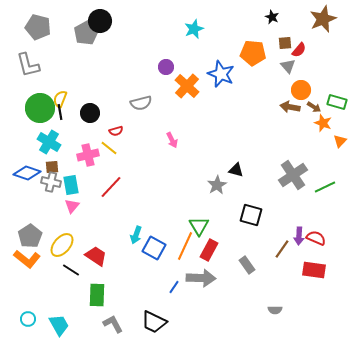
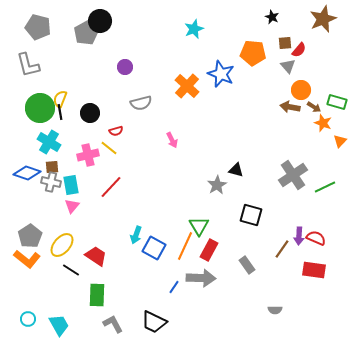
purple circle at (166, 67): moved 41 px left
